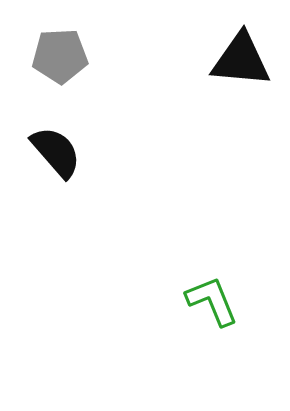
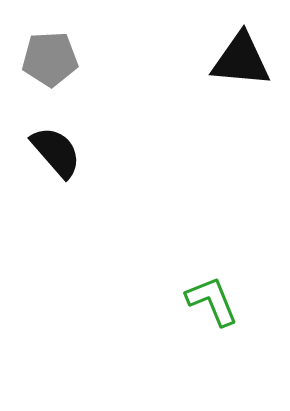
gray pentagon: moved 10 px left, 3 px down
